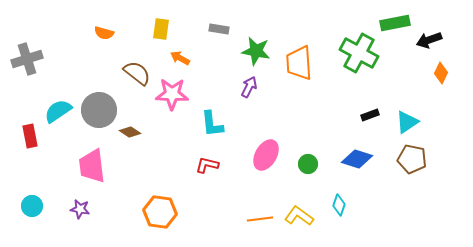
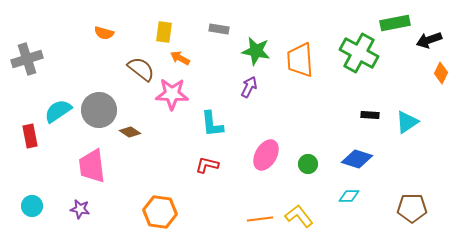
yellow rectangle: moved 3 px right, 3 px down
orange trapezoid: moved 1 px right, 3 px up
brown semicircle: moved 4 px right, 4 px up
black rectangle: rotated 24 degrees clockwise
brown pentagon: moved 49 px down; rotated 12 degrees counterclockwise
cyan diamond: moved 10 px right, 9 px up; rotated 70 degrees clockwise
yellow L-shape: rotated 16 degrees clockwise
